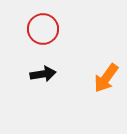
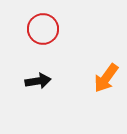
black arrow: moved 5 px left, 7 px down
